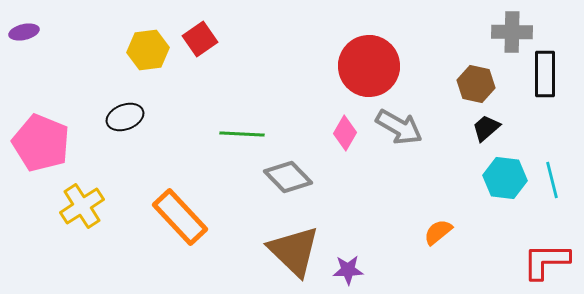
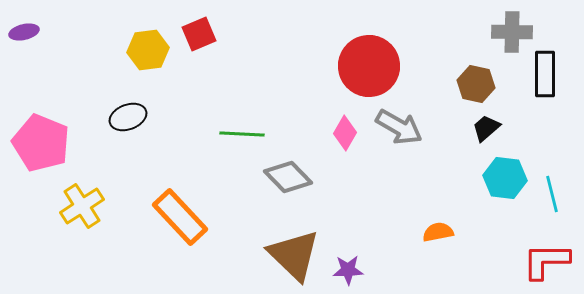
red square: moved 1 px left, 5 px up; rotated 12 degrees clockwise
black ellipse: moved 3 px right
cyan line: moved 14 px down
orange semicircle: rotated 28 degrees clockwise
brown triangle: moved 4 px down
